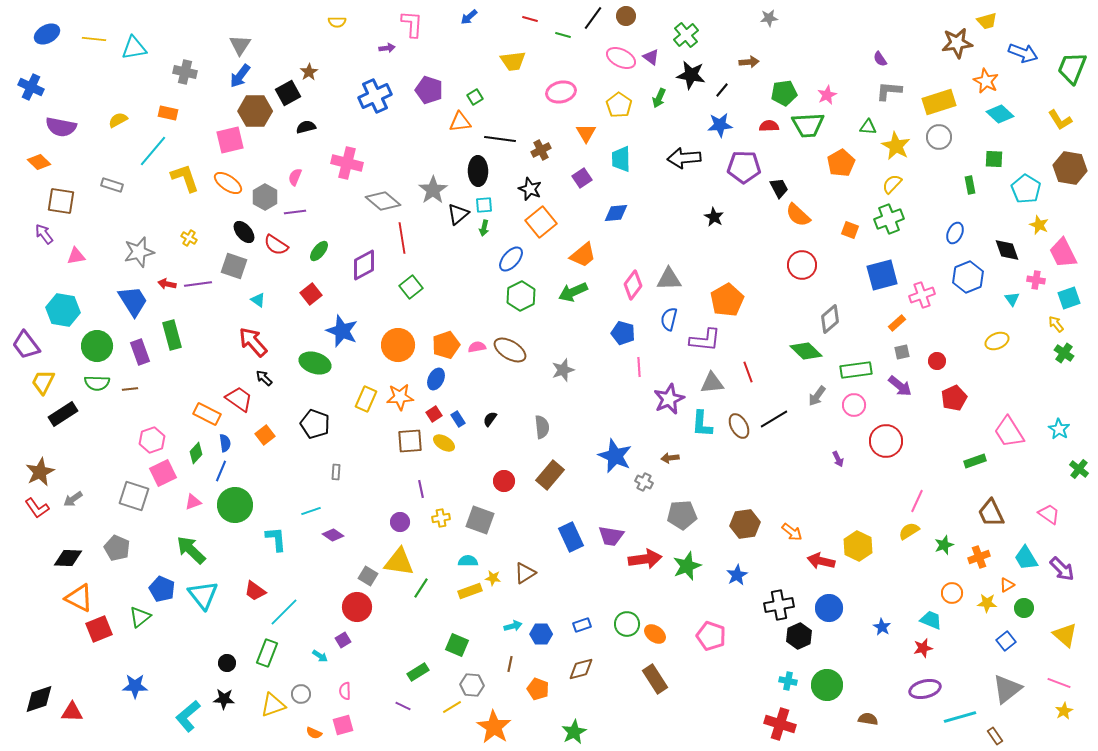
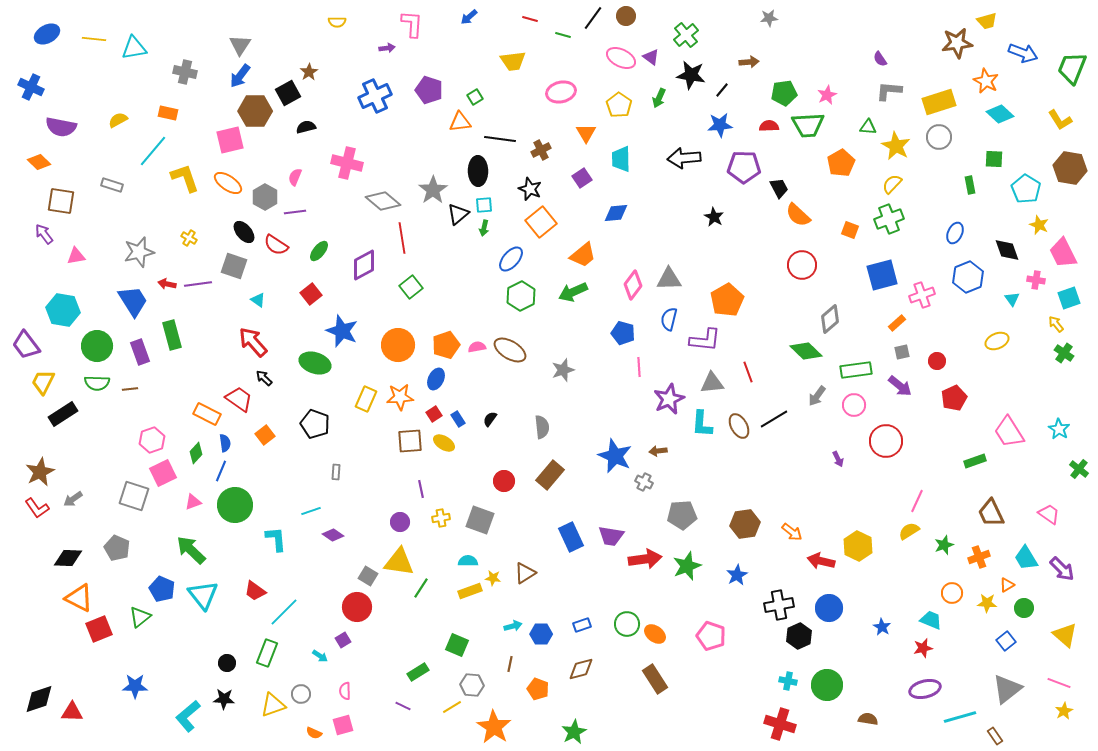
brown arrow at (670, 458): moved 12 px left, 7 px up
